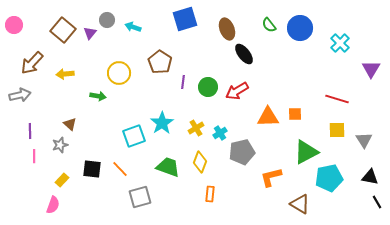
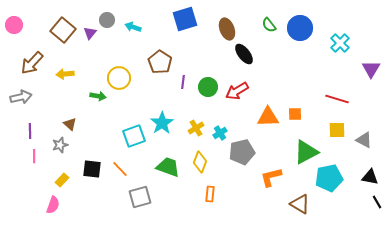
yellow circle at (119, 73): moved 5 px down
gray arrow at (20, 95): moved 1 px right, 2 px down
gray triangle at (364, 140): rotated 30 degrees counterclockwise
